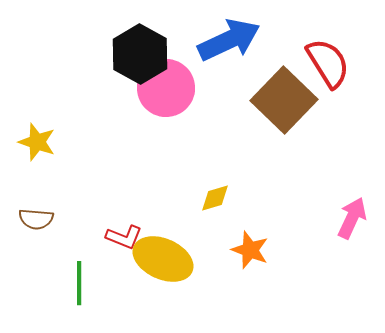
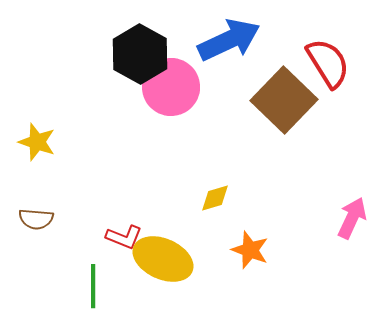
pink circle: moved 5 px right, 1 px up
green line: moved 14 px right, 3 px down
